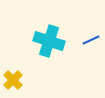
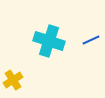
yellow cross: rotated 12 degrees clockwise
